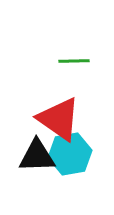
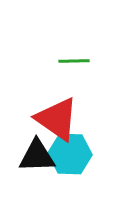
red triangle: moved 2 px left
cyan hexagon: rotated 12 degrees clockwise
